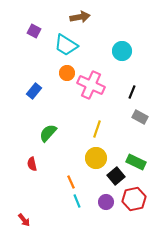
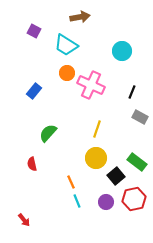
green rectangle: moved 1 px right; rotated 12 degrees clockwise
